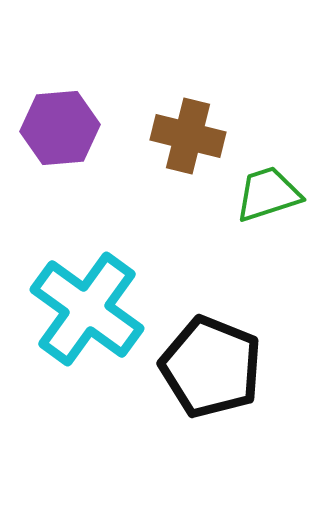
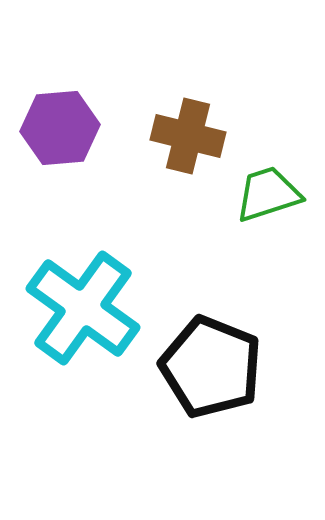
cyan cross: moved 4 px left, 1 px up
